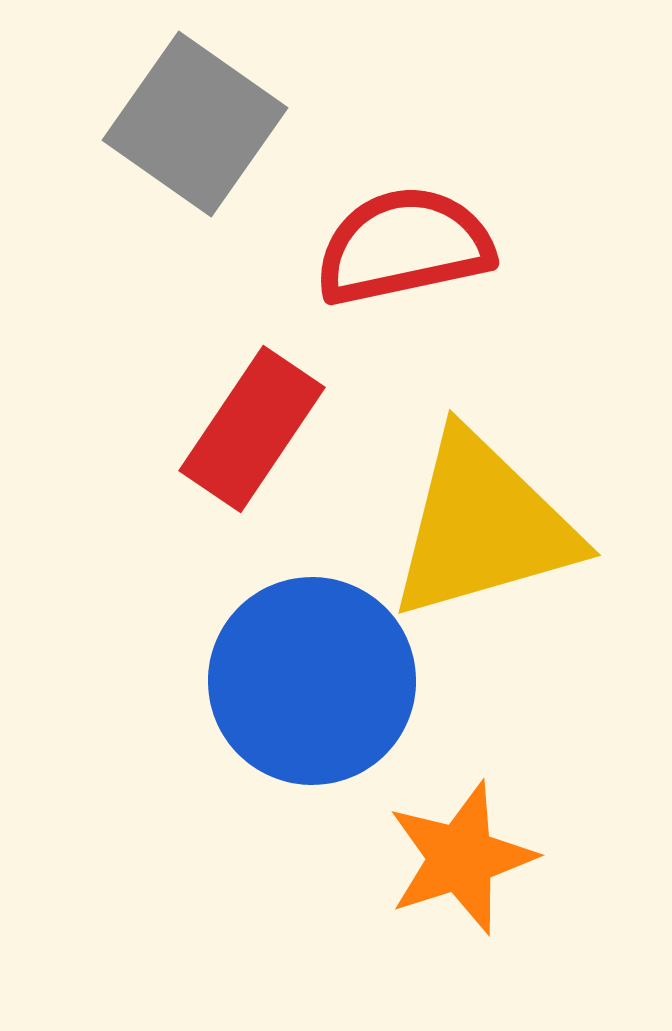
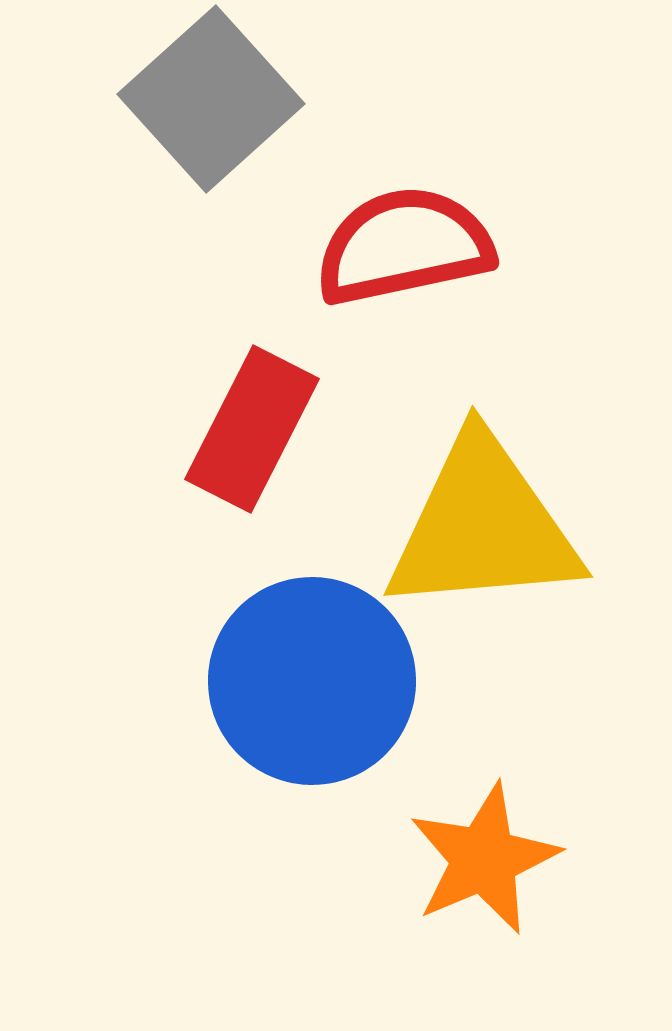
gray square: moved 16 px right, 25 px up; rotated 13 degrees clockwise
red rectangle: rotated 7 degrees counterclockwise
yellow triangle: rotated 11 degrees clockwise
orange star: moved 23 px right, 1 px down; rotated 5 degrees counterclockwise
